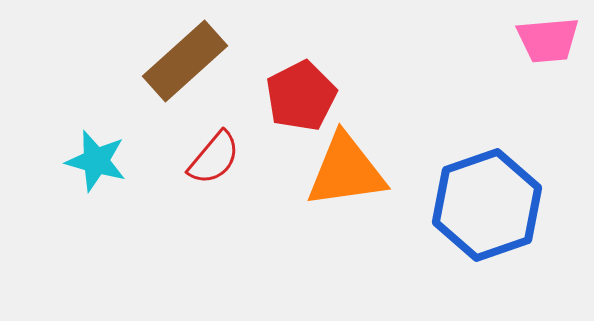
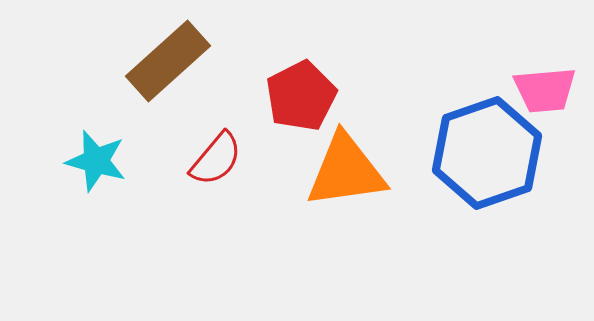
pink trapezoid: moved 3 px left, 50 px down
brown rectangle: moved 17 px left
red semicircle: moved 2 px right, 1 px down
blue hexagon: moved 52 px up
